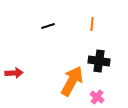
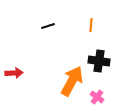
orange line: moved 1 px left, 1 px down
